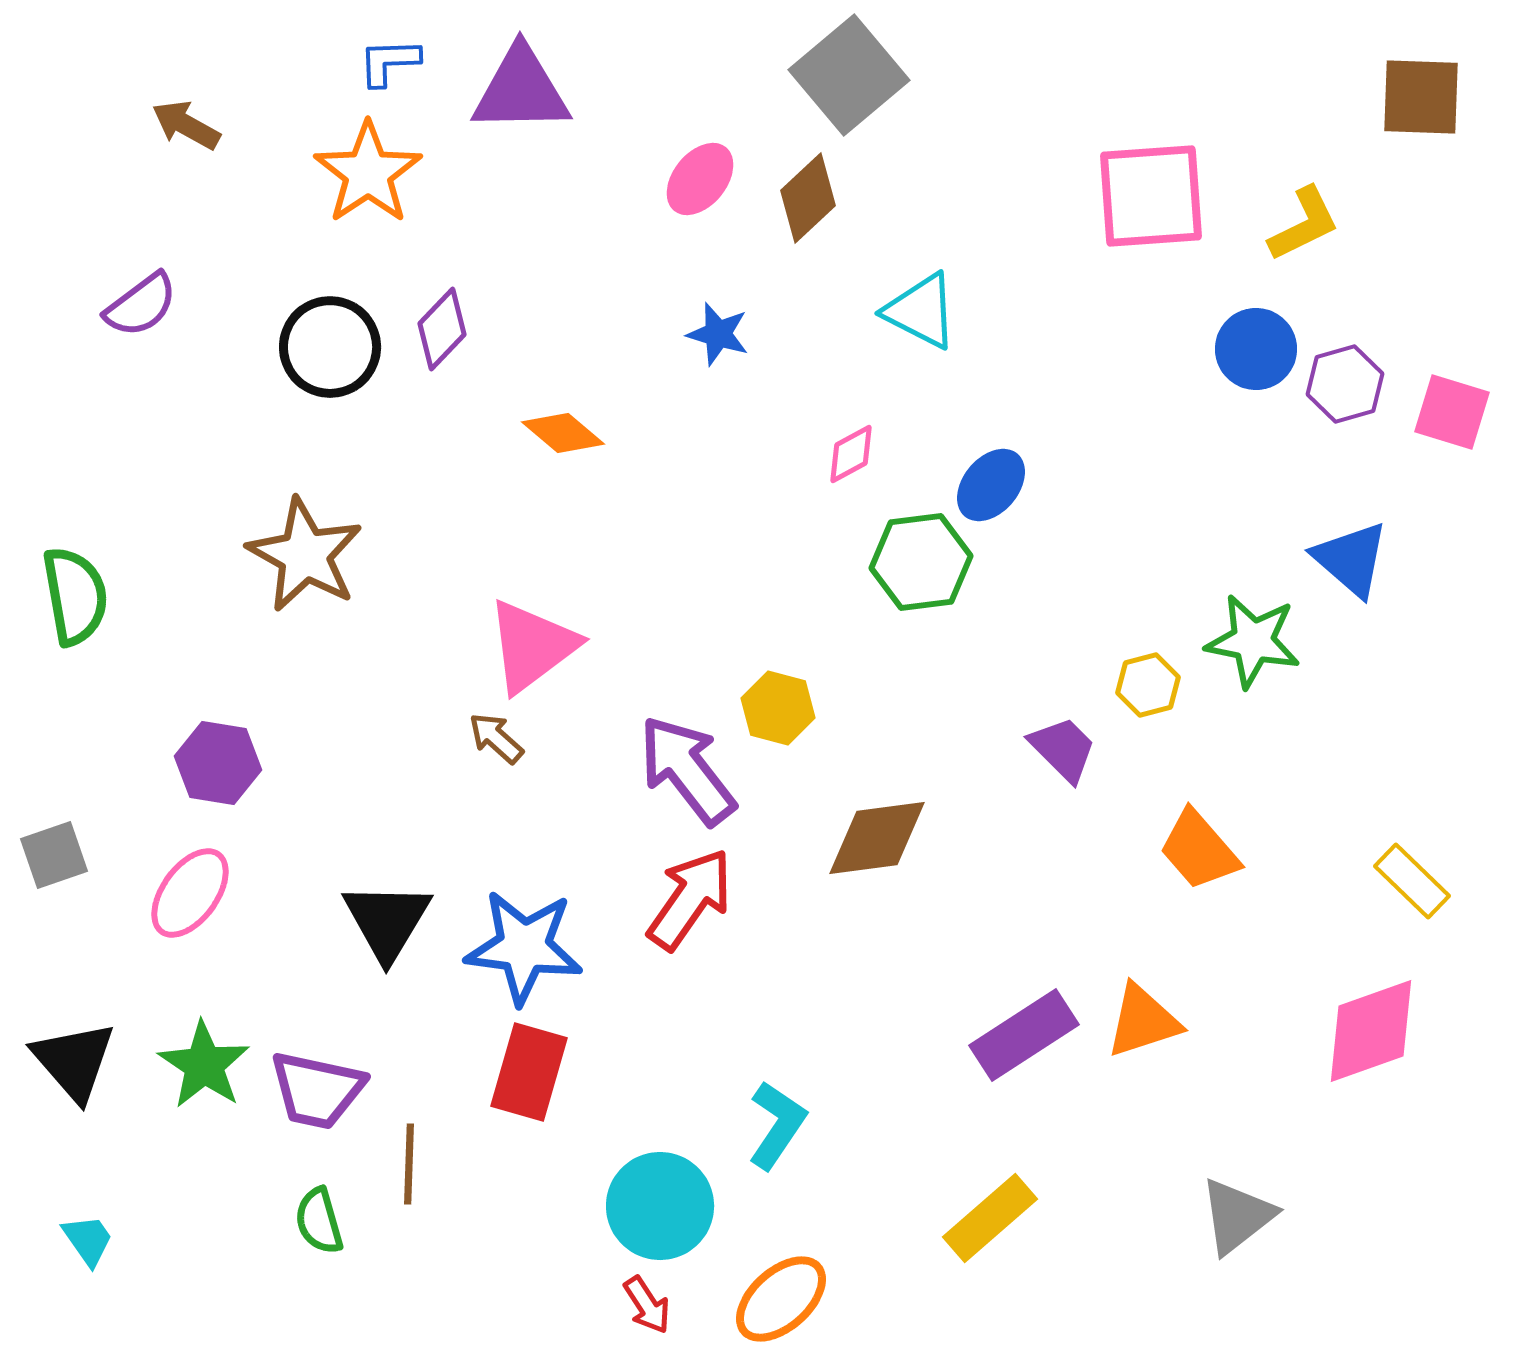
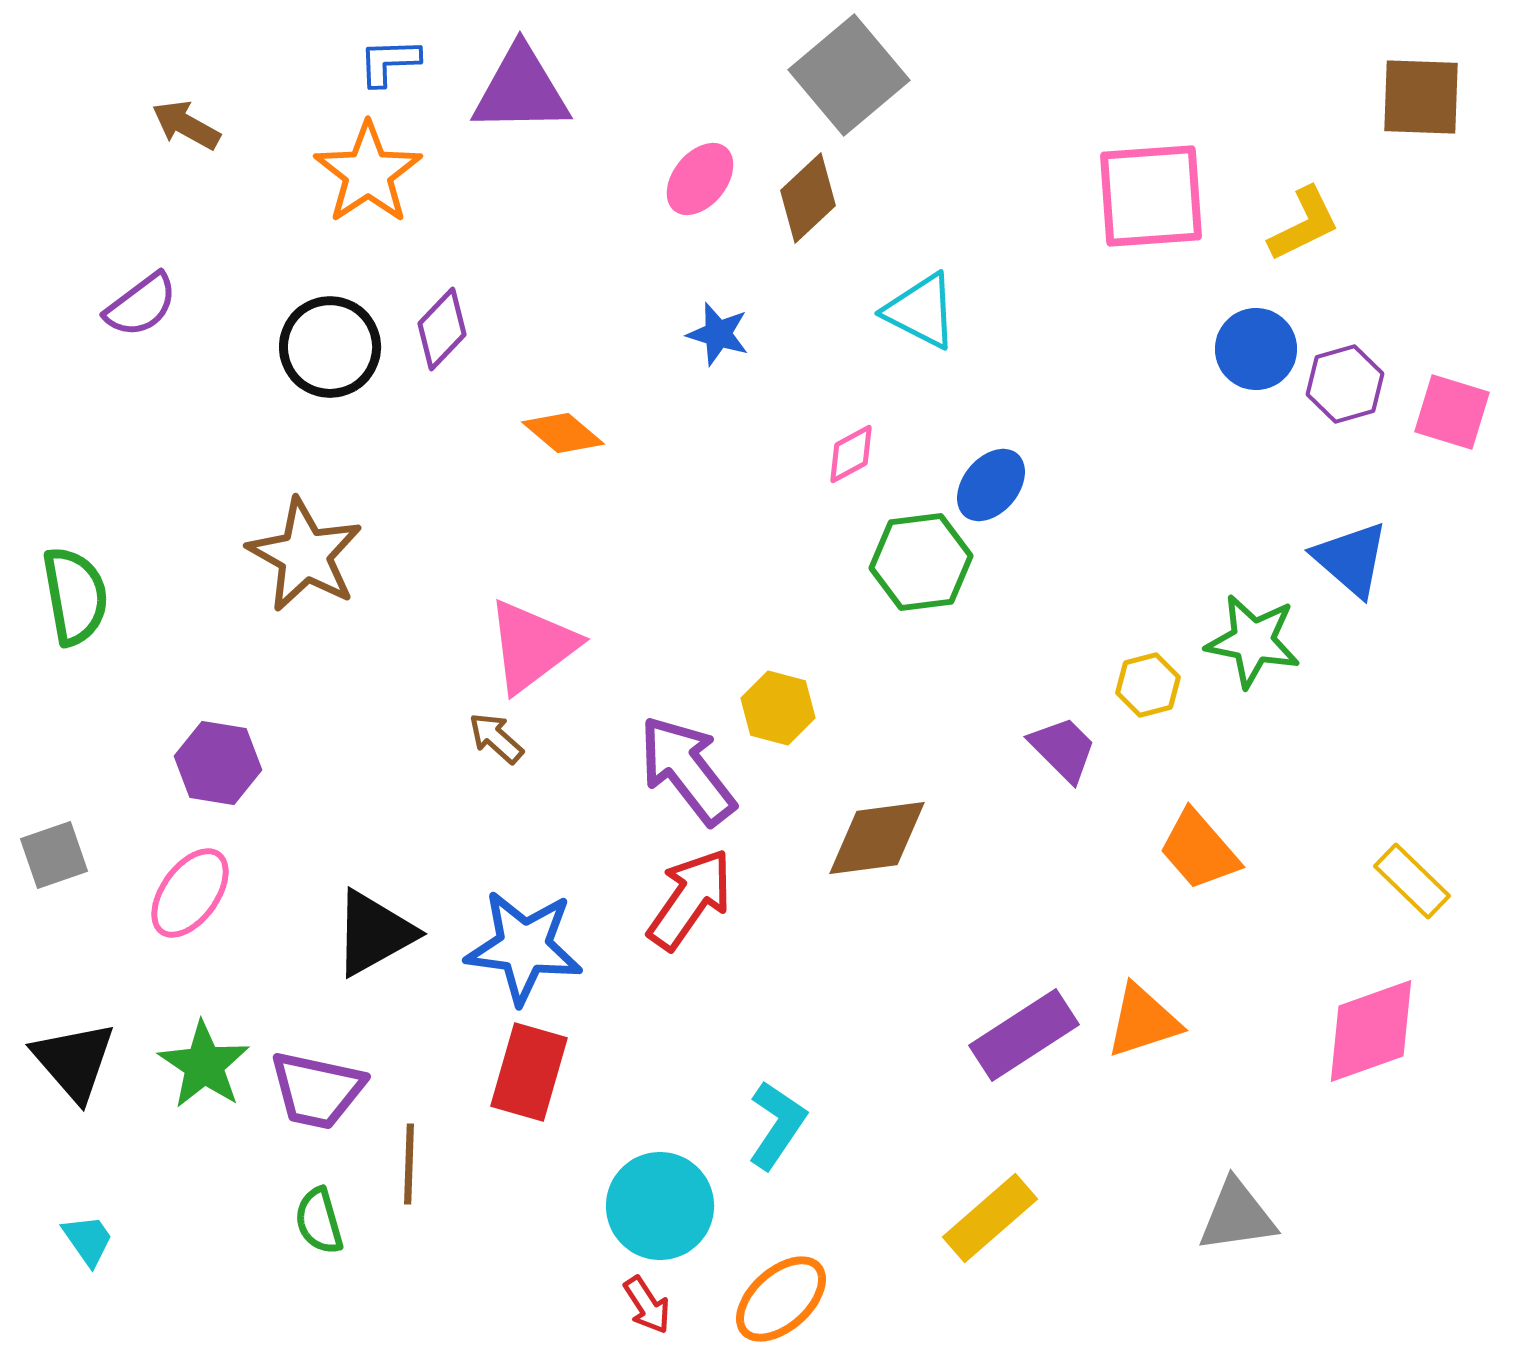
black triangle at (387, 921): moved 13 px left, 12 px down; rotated 30 degrees clockwise
gray triangle at (1237, 1216): rotated 30 degrees clockwise
